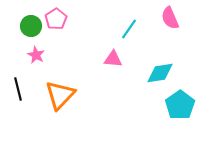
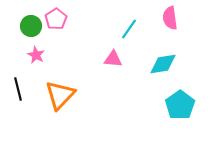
pink semicircle: rotated 15 degrees clockwise
cyan diamond: moved 3 px right, 9 px up
